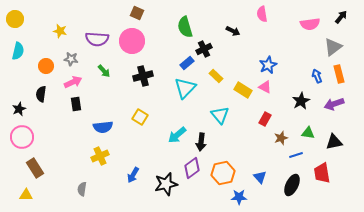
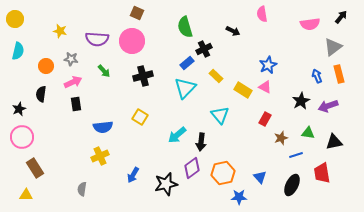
purple arrow at (334, 104): moved 6 px left, 2 px down
